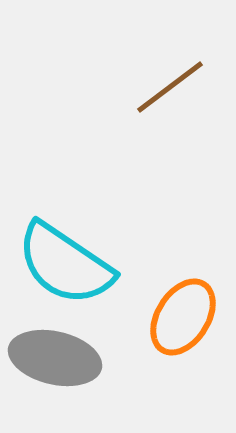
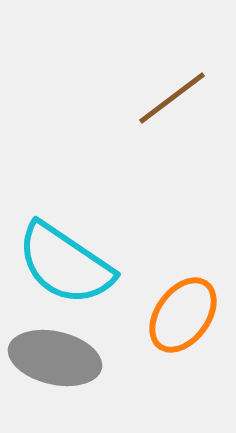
brown line: moved 2 px right, 11 px down
orange ellipse: moved 2 px up; rotated 4 degrees clockwise
